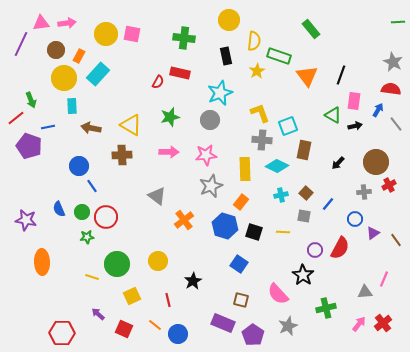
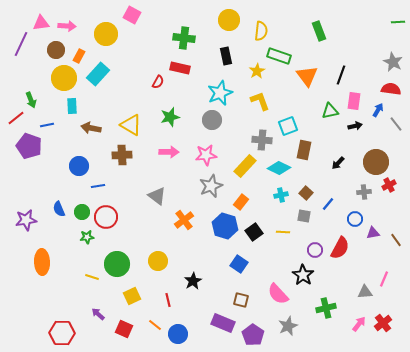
pink arrow at (67, 23): moved 3 px down; rotated 12 degrees clockwise
green rectangle at (311, 29): moved 8 px right, 2 px down; rotated 18 degrees clockwise
pink square at (132, 34): moved 19 px up; rotated 18 degrees clockwise
yellow semicircle at (254, 41): moved 7 px right, 10 px up
red rectangle at (180, 73): moved 5 px up
yellow L-shape at (260, 113): moved 12 px up
green triangle at (333, 115): moved 3 px left, 4 px up; rotated 42 degrees counterclockwise
gray circle at (210, 120): moved 2 px right
blue line at (48, 127): moved 1 px left, 2 px up
cyan diamond at (277, 166): moved 2 px right, 2 px down
yellow rectangle at (245, 169): moved 3 px up; rotated 45 degrees clockwise
blue line at (92, 186): moved 6 px right; rotated 64 degrees counterclockwise
purple star at (26, 220): rotated 20 degrees counterclockwise
black square at (254, 232): rotated 36 degrees clockwise
purple triangle at (373, 233): rotated 24 degrees clockwise
